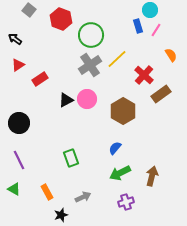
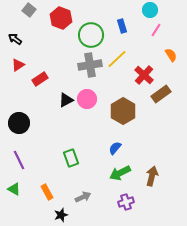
red hexagon: moved 1 px up
blue rectangle: moved 16 px left
gray cross: rotated 25 degrees clockwise
